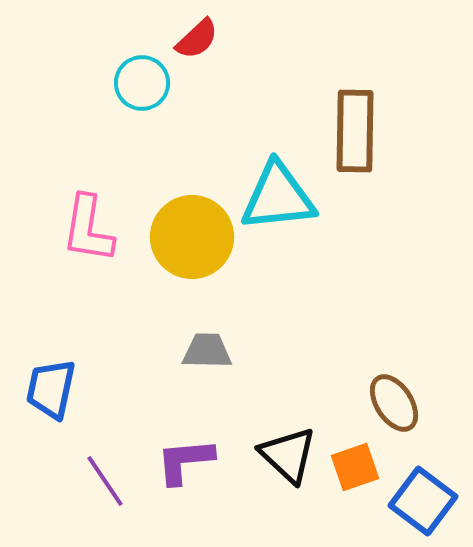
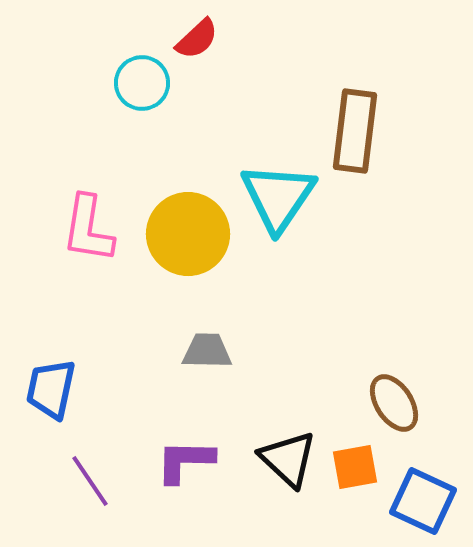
brown rectangle: rotated 6 degrees clockwise
cyan triangle: rotated 50 degrees counterclockwise
yellow circle: moved 4 px left, 3 px up
black triangle: moved 4 px down
purple L-shape: rotated 6 degrees clockwise
orange square: rotated 9 degrees clockwise
purple line: moved 15 px left
blue square: rotated 12 degrees counterclockwise
